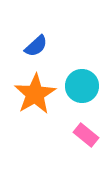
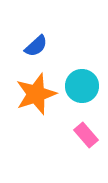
orange star: moved 1 px right; rotated 12 degrees clockwise
pink rectangle: rotated 10 degrees clockwise
